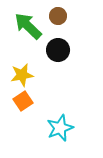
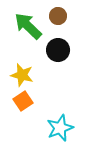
yellow star: rotated 25 degrees clockwise
